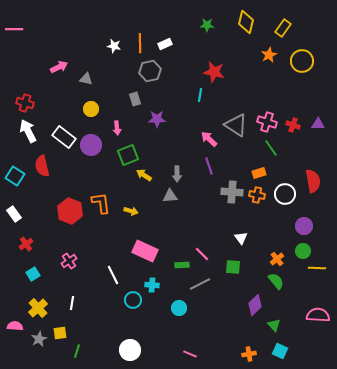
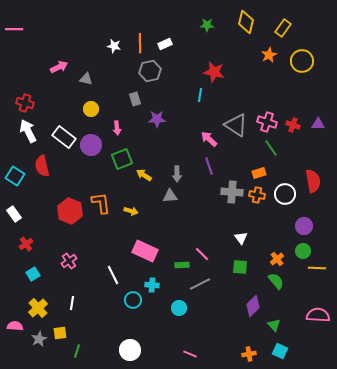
green square at (128, 155): moved 6 px left, 4 px down
green square at (233, 267): moved 7 px right
purple diamond at (255, 305): moved 2 px left, 1 px down
